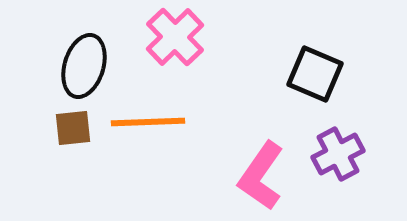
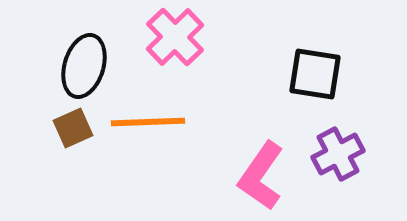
black square: rotated 14 degrees counterclockwise
brown square: rotated 18 degrees counterclockwise
